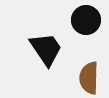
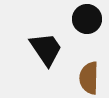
black circle: moved 1 px right, 1 px up
